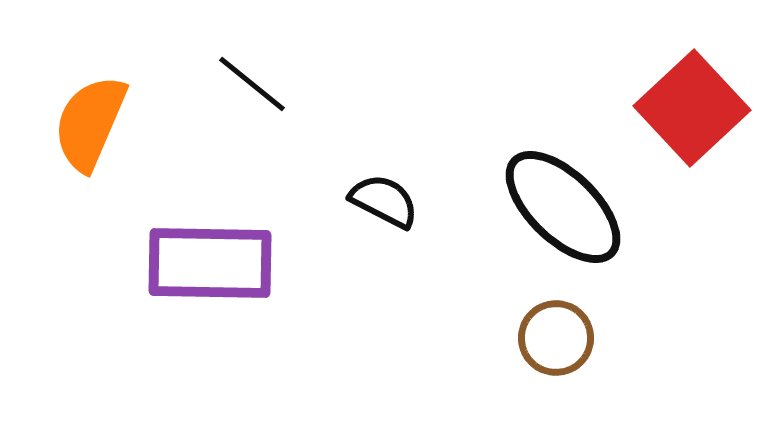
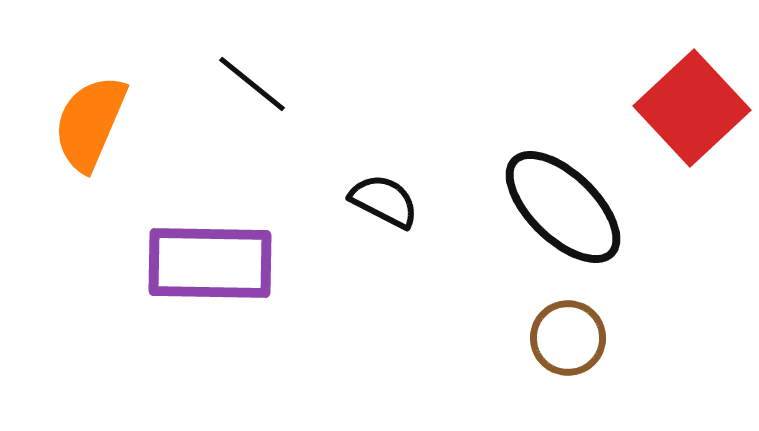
brown circle: moved 12 px right
